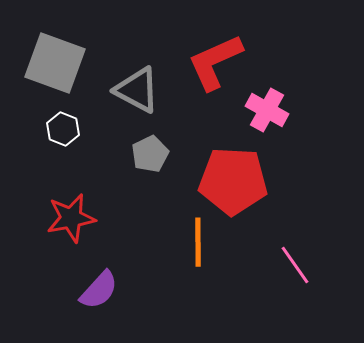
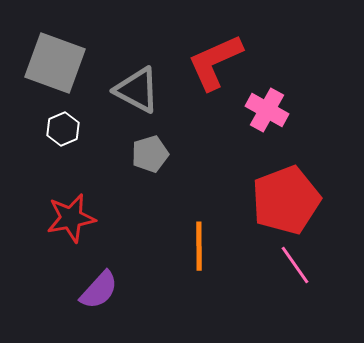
white hexagon: rotated 16 degrees clockwise
gray pentagon: rotated 9 degrees clockwise
red pentagon: moved 53 px right, 19 px down; rotated 24 degrees counterclockwise
orange line: moved 1 px right, 4 px down
